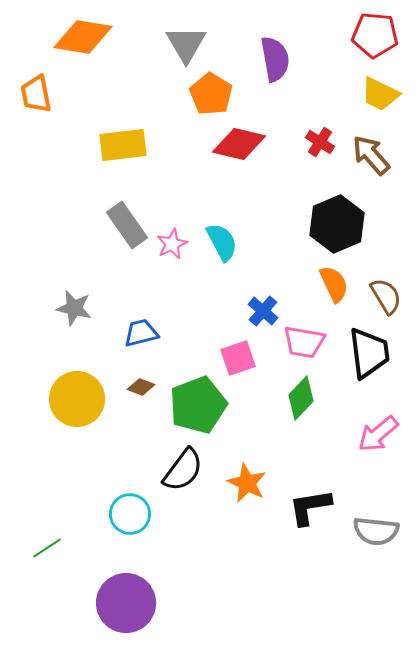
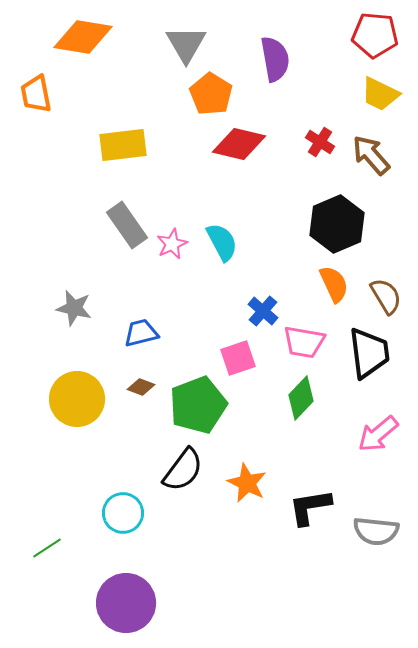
cyan circle: moved 7 px left, 1 px up
